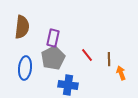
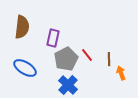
gray pentagon: moved 13 px right, 1 px down
blue ellipse: rotated 65 degrees counterclockwise
blue cross: rotated 36 degrees clockwise
